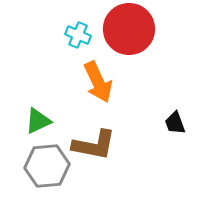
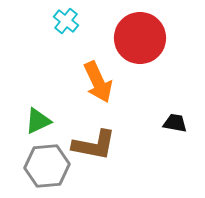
red circle: moved 11 px right, 9 px down
cyan cross: moved 12 px left, 14 px up; rotated 15 degrees clockwise
black trapezoid: rotated 120 degrees clockwise
